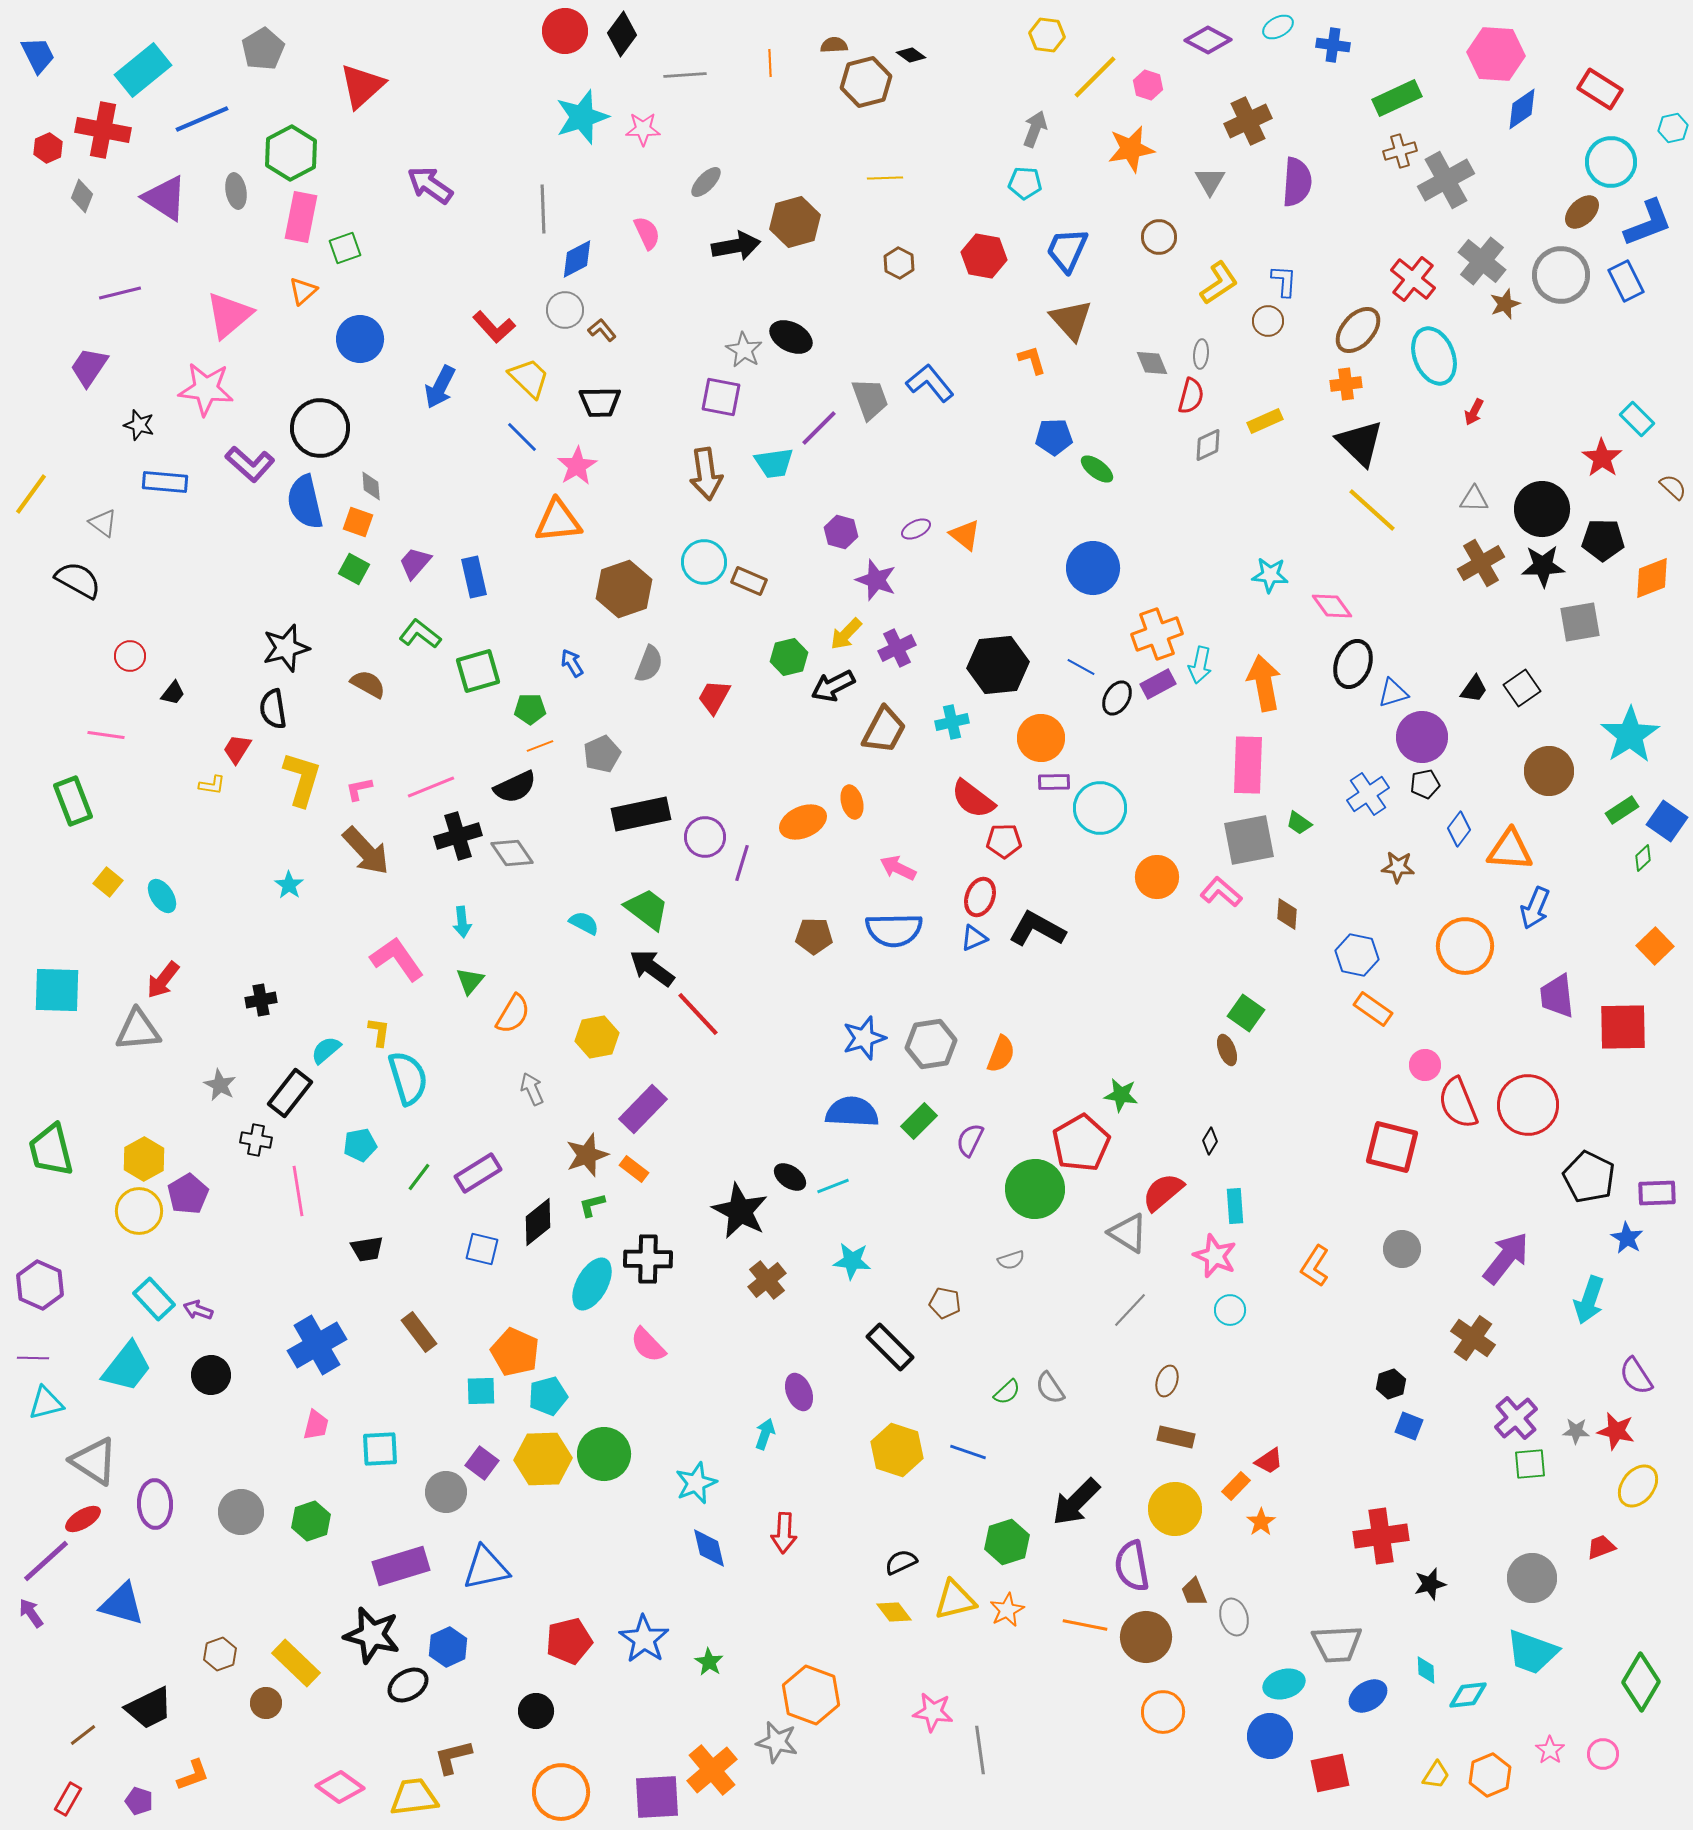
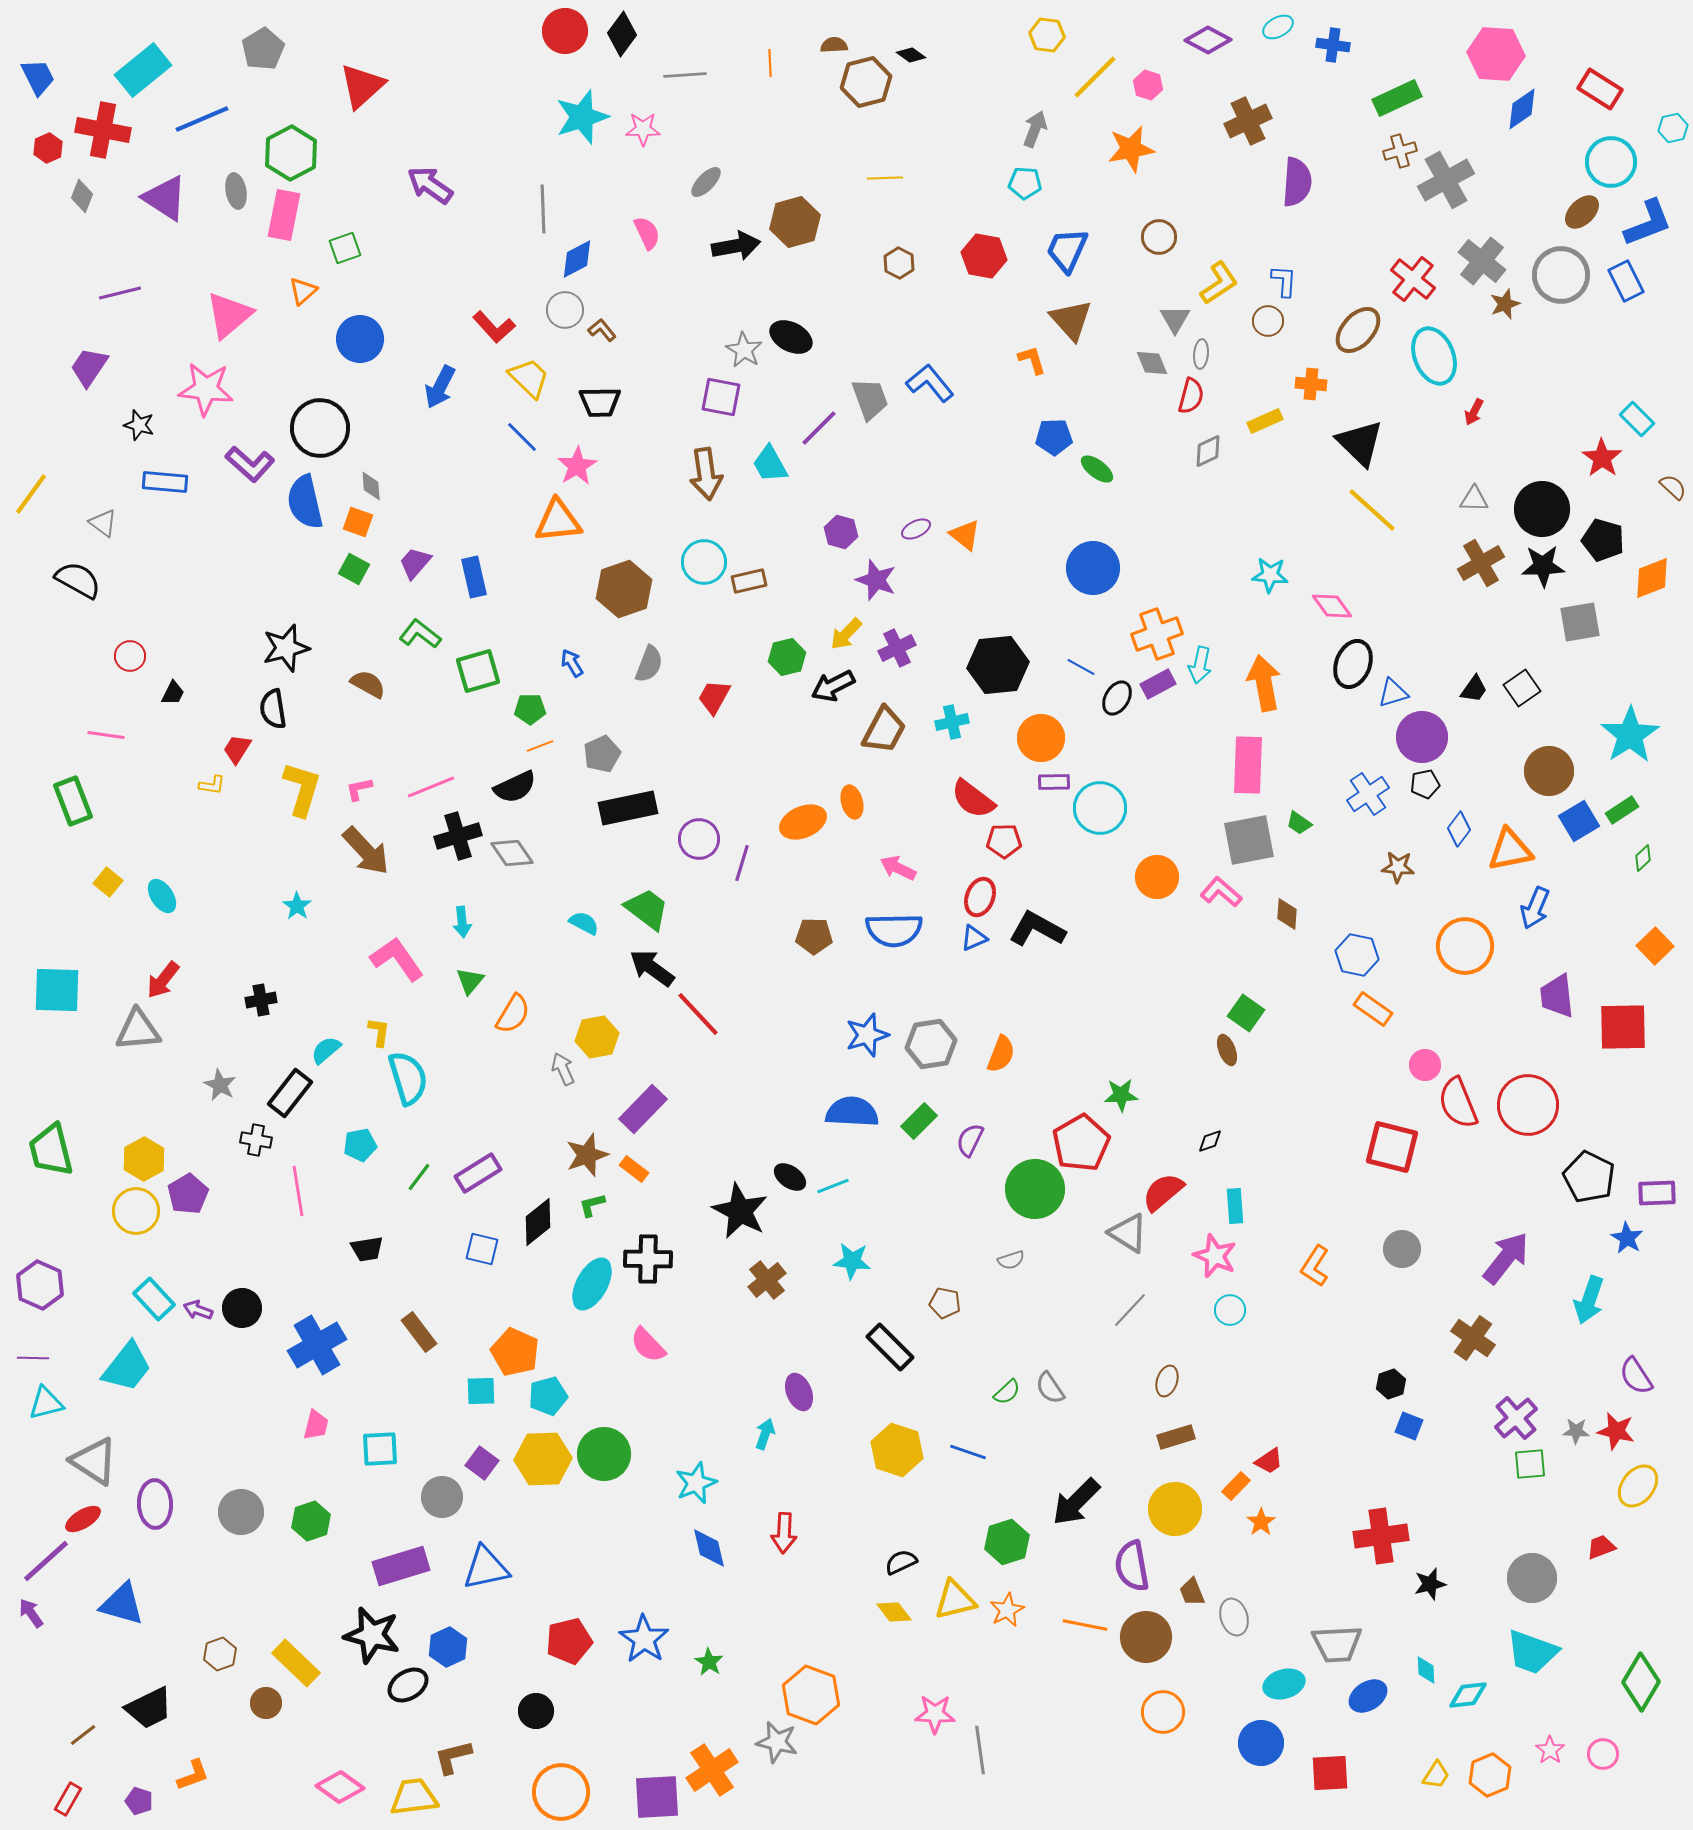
blue trapezoid at (38, 55): moved 22 px down
gray triangle at (1210, 181): moved 35 px left, 138 px down
pink rectangle at (301, 217): moved 17 px left, 2 px up
orange cross at (1346, 384): moved 35 px left; rotated 12 degrees clockwise
gray diamond at (1208, 445): moved 6 px down
cyan trapezoid at (774, 463): moved 4 px left, 1 px down; rotated 69 degrees clockwise
black pentagon at (1603, 540): rotated 15 degrees clockwise
brown rectangle at (749, 581): rotated 36 degrees counterclockwise
green hexagon at (789, 657): moved 2 px left
black trapezoid at (173, 693): rotated 12 degrees counterclockwise
yellow L-shape at (302, 779): moved 10 px down
black rectangle at (641, 814): moved 13 px left, 6 px up
blue square at (1667, 821): moved 88 px left; rotated 24 degrees clockwise
purple circle at (705, 837): moved 6 px left, 2 px down
orange triangle at (1510, 850): rotated 15 degrees counterclockwise
cyan star at (289, 885): moved 8 px right, 21 px down
blue star at (864, 1038): moved 3 px right, 3 px up
gray arrow at (532, 1089): moved 31 px right, 20 px up
green star at (1121, 1095): rotated 12 degrees counterclockwise
black diamond at (1210, 1141): rotated 40 degrees clockwise
yellow circle at (139, 1211): moved 3 px left
black circle at (211, 1375): moved 31 px right, 67 px up
brown rectangle at (1176, 1437): rotated 30 degrees counterclockwise
gray circle at (446, 1492): moved 4 px left, 5 px down
brown trapezoid at (1194, 1592): moved 2 px left
pink star at (933, 1712): moved 2 px right, 2 px down; rotated 6 degrees counterclockwise
blue circle at (1270, 1736): moved 9 px left, 7 px down
orange cross at (712, 1770): rotated 6 degrees clockwise
red square at (1330, 1773): rotated 9 degrees clockwise
